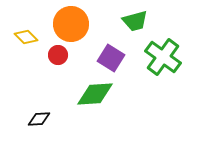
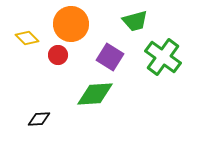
yellow diamond: moved 1 px right, 1 px down
purple square: moved 1 px left, 1 px up
